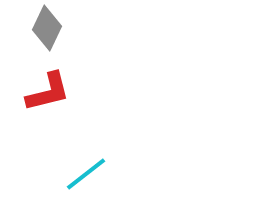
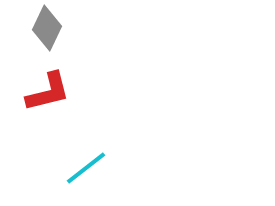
cyan line: moved 6 px up
